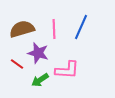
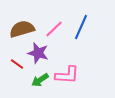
pink line: rotated 48 degrees clockwise
pink L-shape: moved 5 px down
